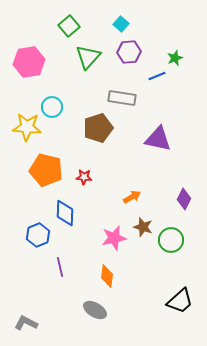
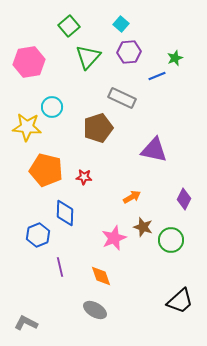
gray rectangle: rotated 16 degrees clockwise
purple triangle: moved 4 px left, 11 px down
pink star: rotated 10 degrees counterclockwise
orange diamond: moved 6 px left; rotated 25 degrees counterclockwise
